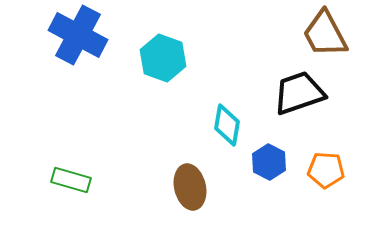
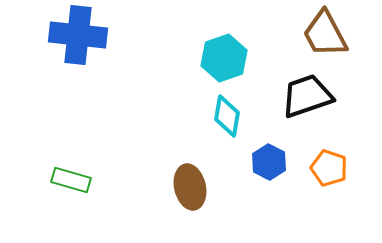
blue cross: rotated 22 degrees counterclockwise
cyan hexagon: moved 61 px right; rotated 21 degrees clockwise
black trapezoid: moved 8 px right, 3 px down
cyan diamond: moved 9 px up
orange pentagon: moved 3 px right, 2 px up; rotated 15 degrees clockwise
